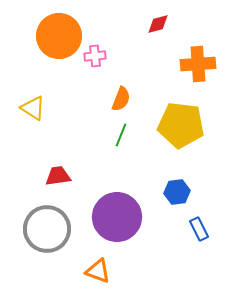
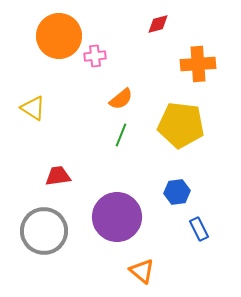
orange semicircle: rotated 30 degrees clockwise
gray circle: moved 3 px left, 2 px down
orange triangle: moved 44 px right; rotated 20 degrees clockwise
